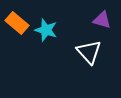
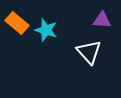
purple triangle: rotated 12 degrees counterclockwise
